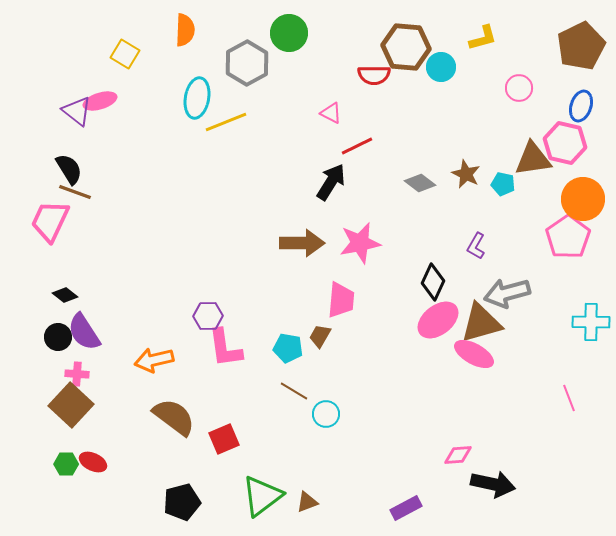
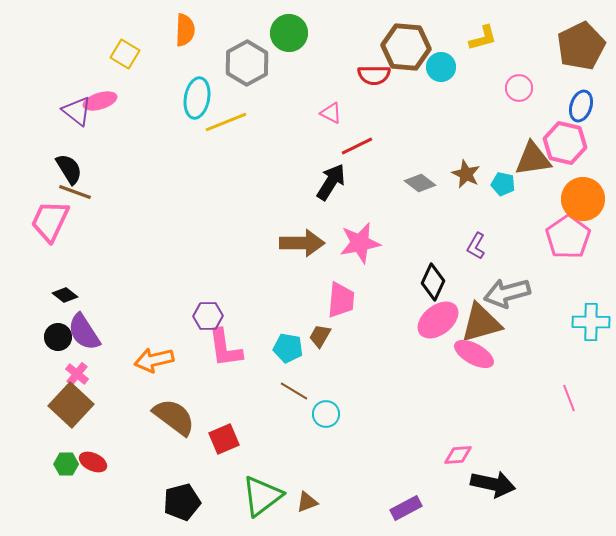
pink cross at (77, 374): rotated 35 degrees clockwise
